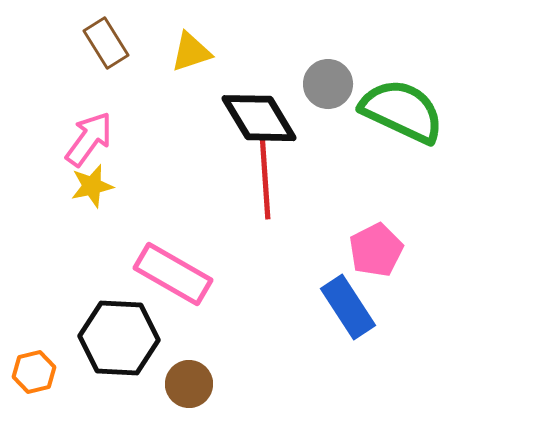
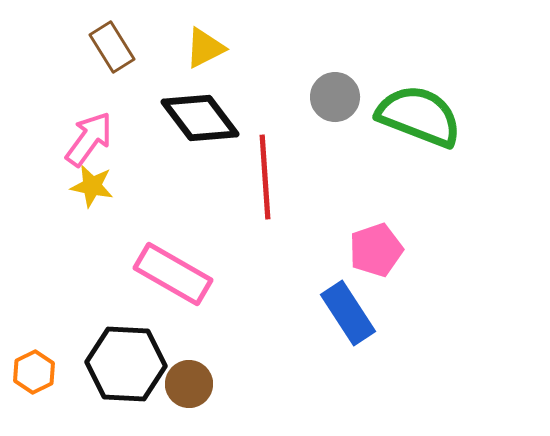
brown rectangle: moved 6 px right, 4 px down
yellow triangle: moved 14 px right, 4 px up; rotated 9 degrees counterclockwise
gray circle: moved 7 px right, 13 px down
green semicircle: moved 17 px right, 5 px down; rotated 4 degrees counterclockwise
black diamond: moved 59 px left; rotated 6 degrees counterclockwise
yellow star: rotated 24 degrees clockwise
pink pentagon: rotated 8 degrees clockwise
blue rectangle: moved 6 px down
black hexagon: moved 7 px right, 26 px down
orange hexagon: rotated 12 degrees counterclockwise
